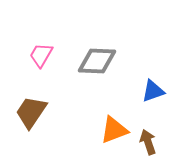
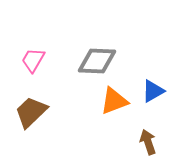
pink trapezoid: moved 8 px left, 5 px down
blue triangle: rotated 10 degrees counterclockwise
brown trapezoid: rotated 12 degrees clockwise
orange triangle: moved 29 px up
